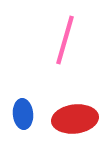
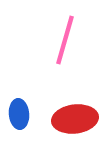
blue ellipse: moved 4 px left
